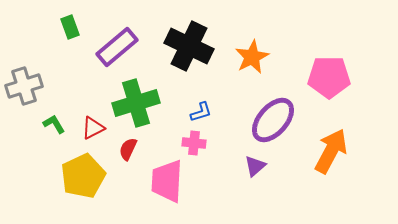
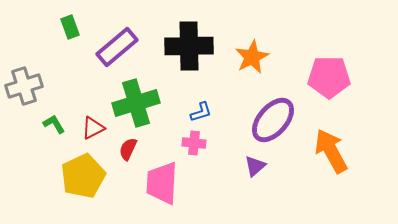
black cross: rotated 27 degrees counterclockwise
orange arrow: rotated 57 degrees counterclockwise
pink trapezoid: moved 5 px left, 2 px down
